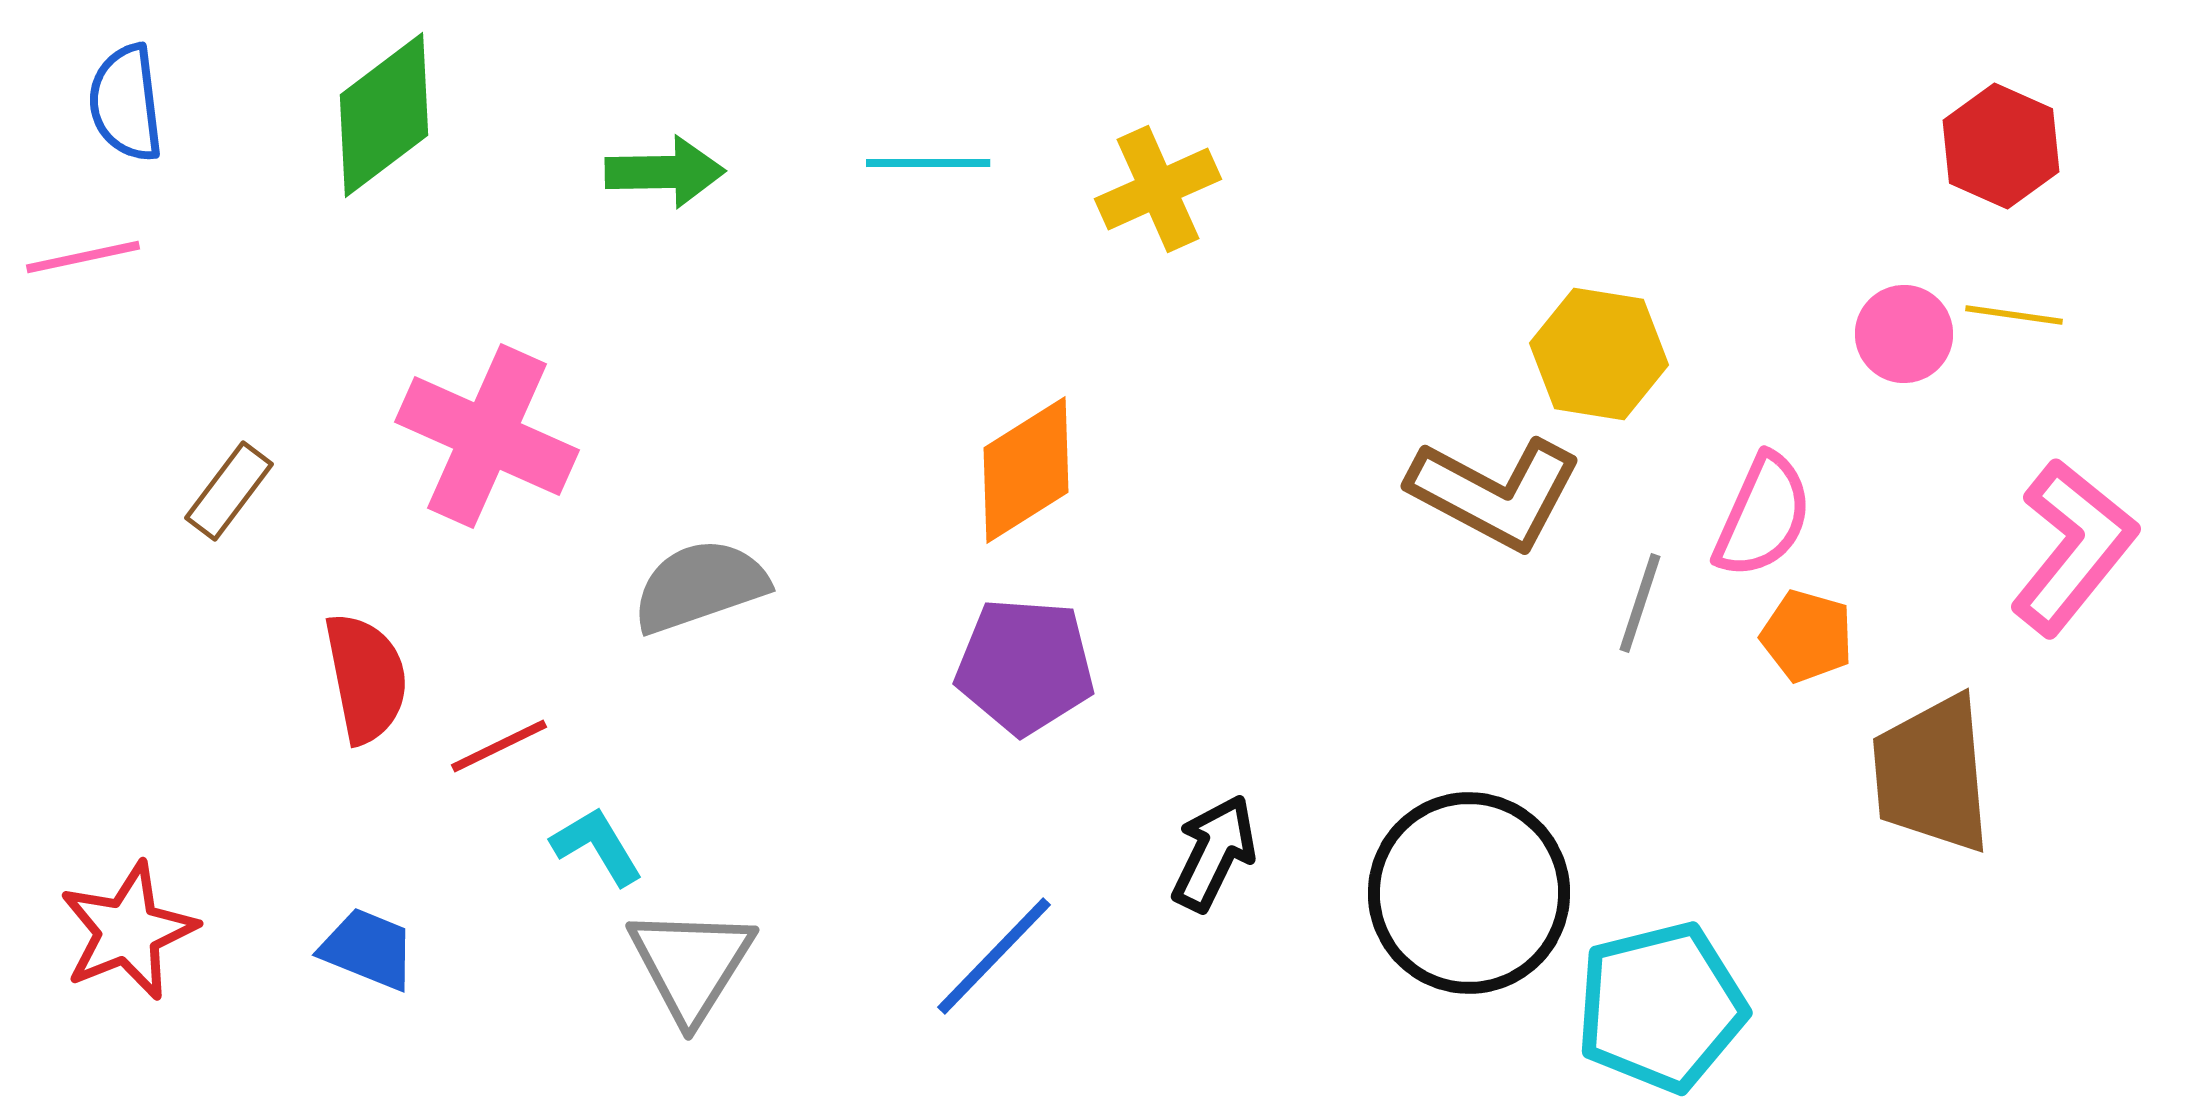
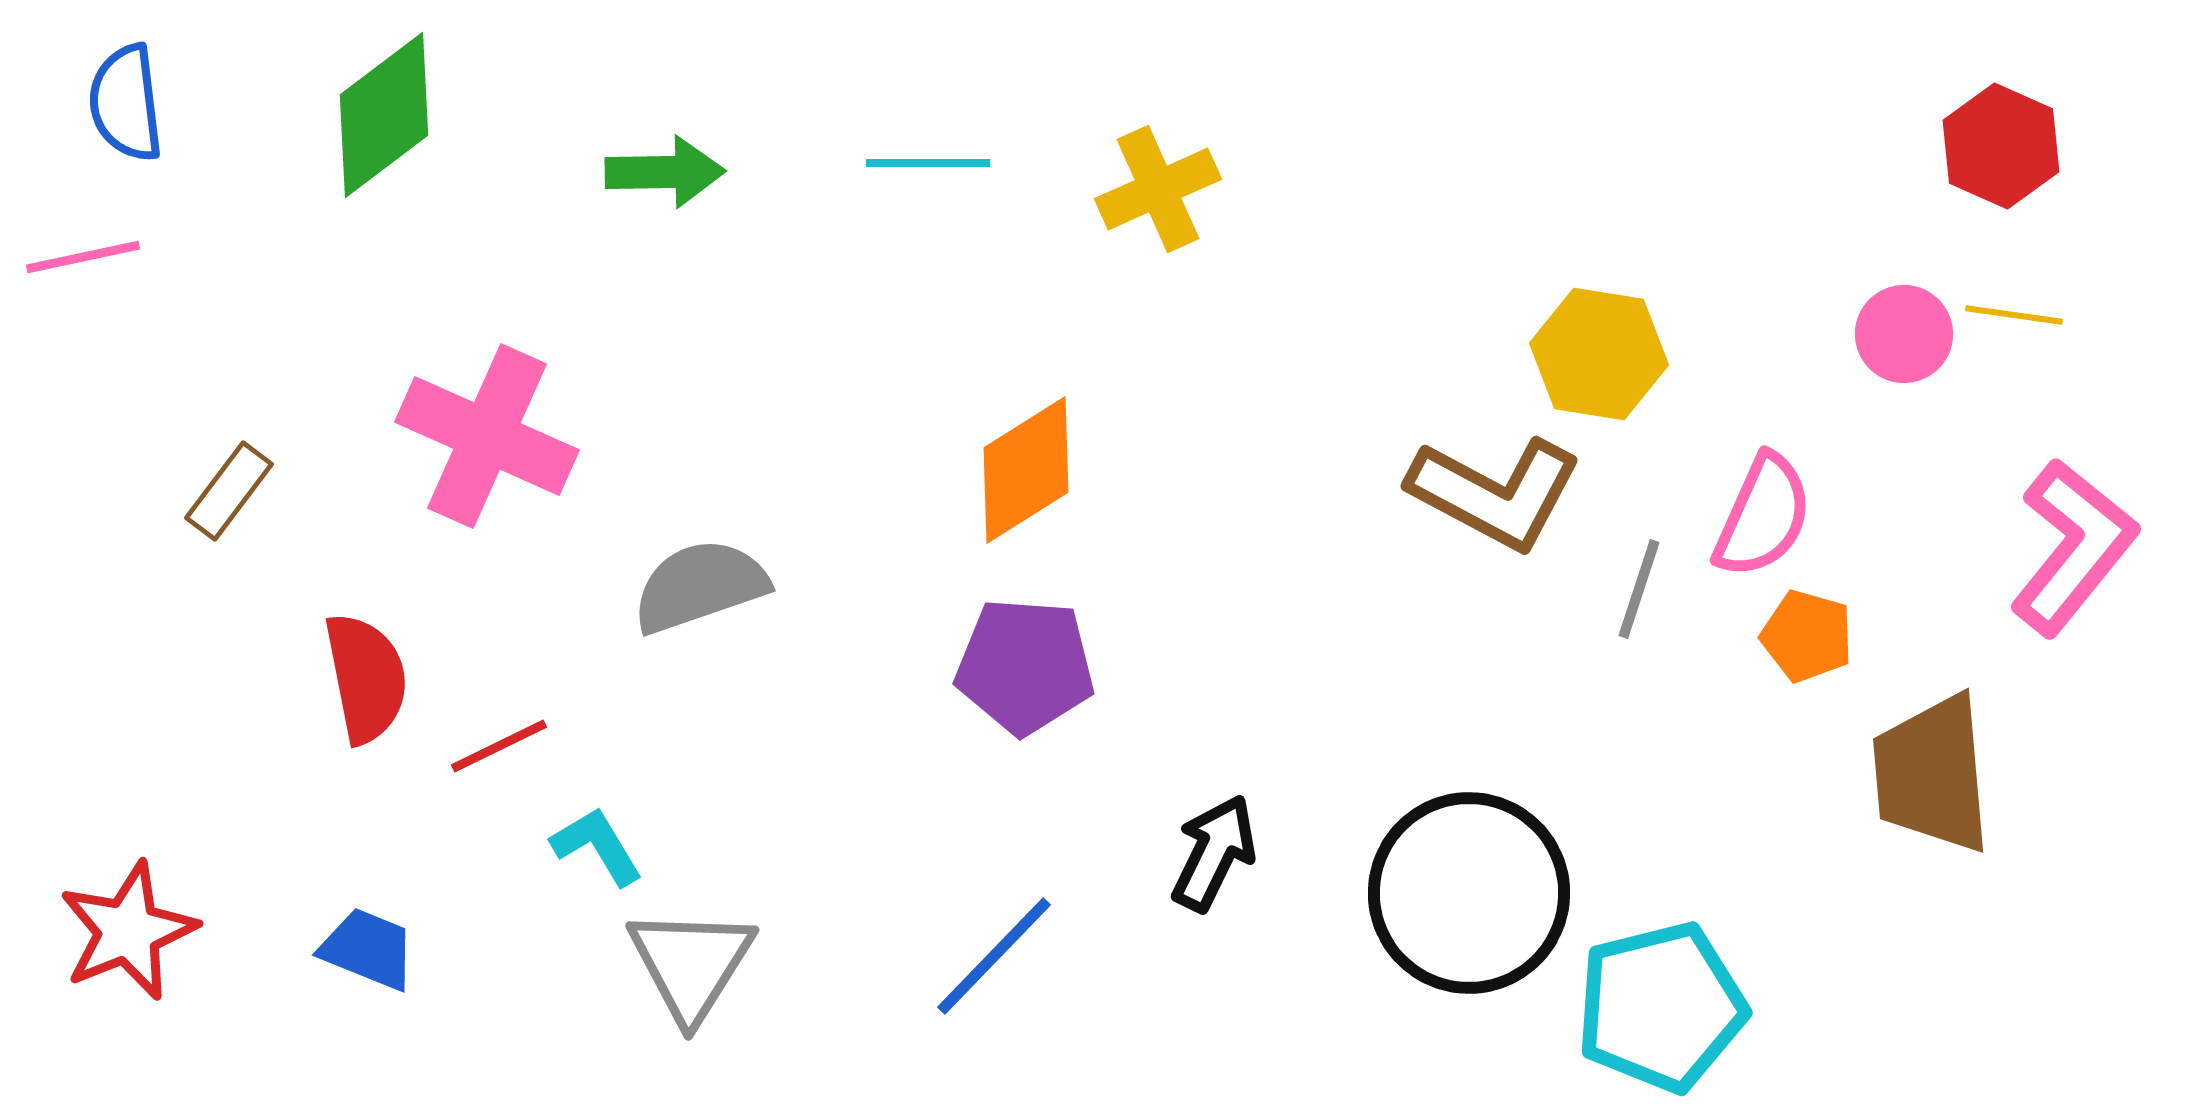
gray line: moved 1 px left, 14 px up
